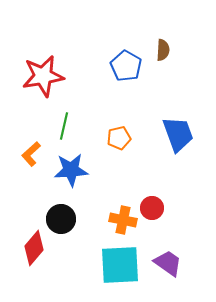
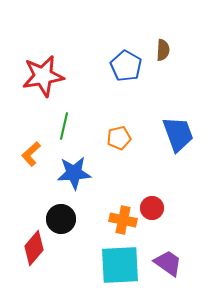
blue star: moved 3 px right, 3 px down
